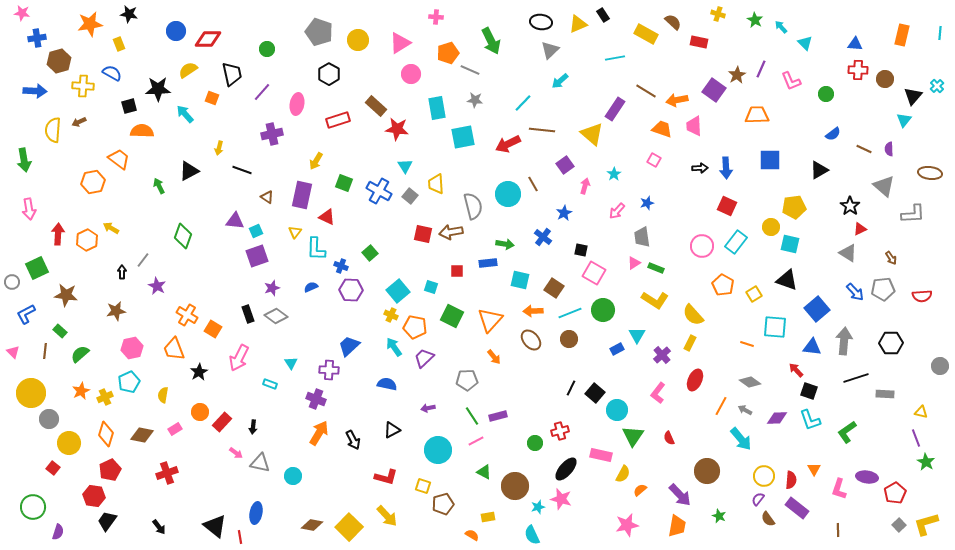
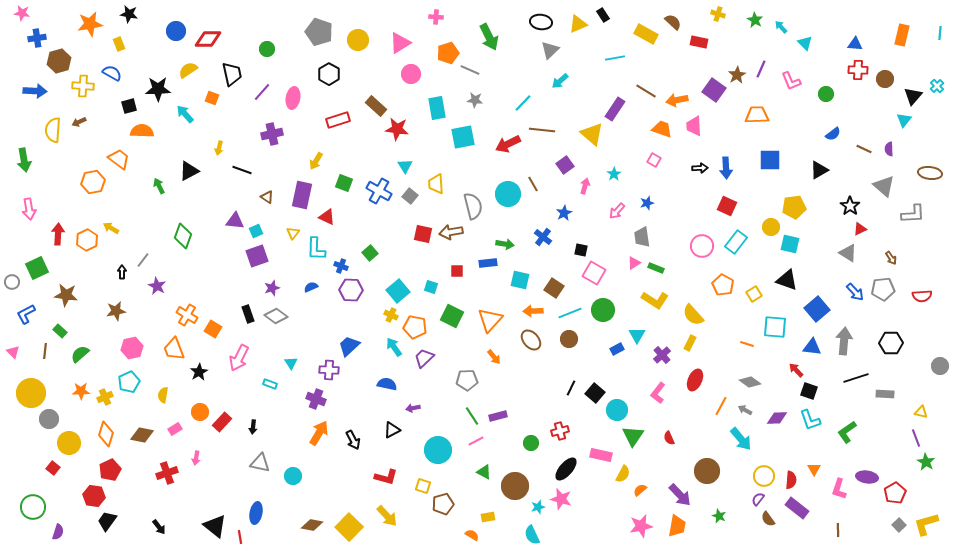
green arrow at (491, 41): moved 2 px left, 4 px up
pink ellipse at (297, 104): moved 4 px left, 6 px up
yellow triangle at (295, 232): moved 2 px left, 1 px down
orange star at (81, 391): rotated 24 degrees clockwise
purple arrow at (428, 408): moved 15 px left
green circle at (535, 443): moved 4 px left
pink arrow at (236, 453): moved 40 px left, 5 px down; rotated 64 degrees clockwise
pink star at (627, 525): moved 14 px right, 1 px down
